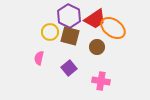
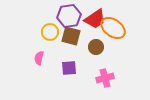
purple hexagon: rotated 25 degrees clockwise
brown square: moved 1 px right
brown circle: moved 1 px left
purple square: rotated 35 degrees clockwise
pink cross: moved 4 px right, 3 px up; rotated 24 degrees counterclockwise
